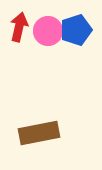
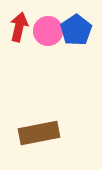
blue pentagon: rotated 16 degrees counterclockwise
